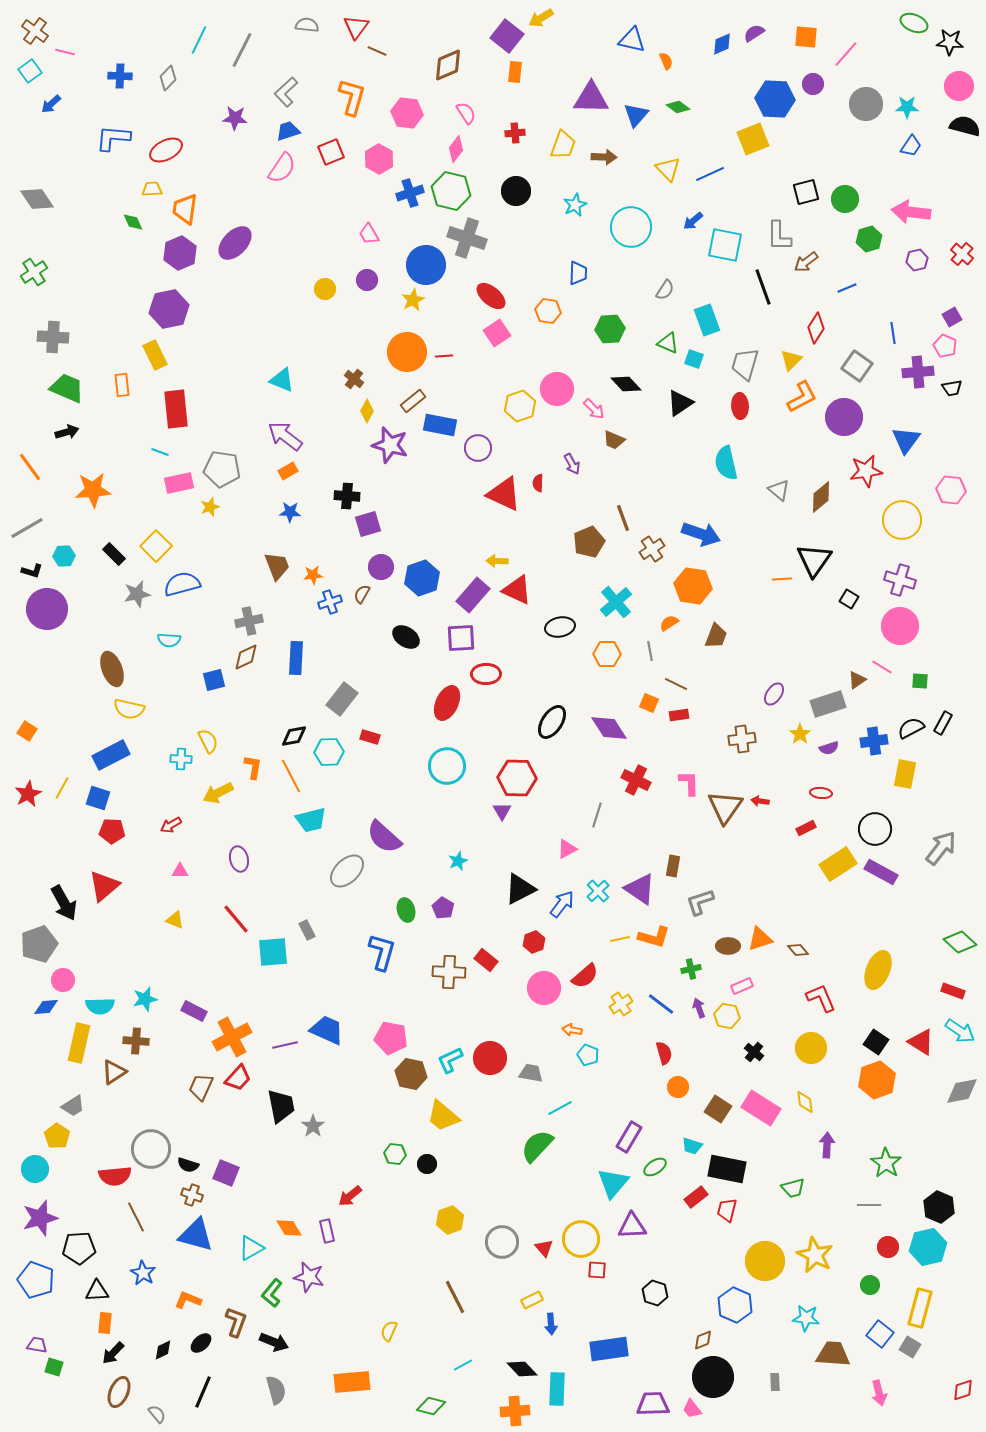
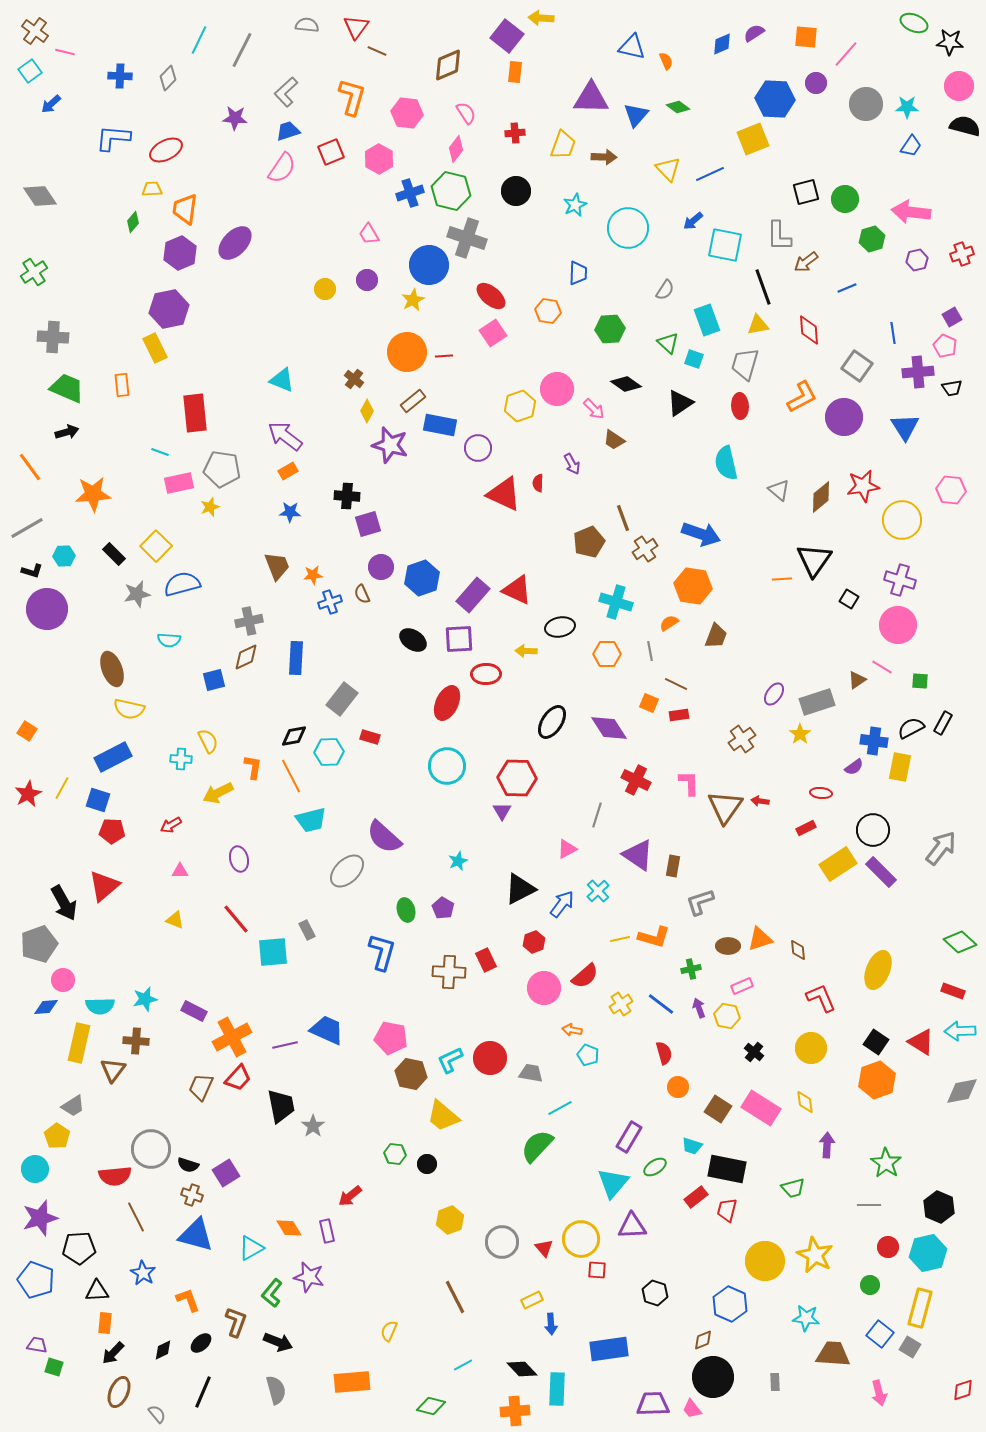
yellow arrow at (541, 18): rotated 35 degrees clockwise
blue triangle at (632, 40): moved 7 px down
purple circle at (813, 84): moved 3 px right, 1 px up
gray diamond at (37, 199): moved 3 px right, 3 px up
green diamond at (133, 222): rotated 65 degrees clockwise
cyan circle at (631, 227): moved 3 px left, 1 px down
green hexagon at (869, 239): moved 3 px right
red cross at (962, 254): rotated 30 degrees clockwise
blue circle at (426, 265): moved 3 px right
red diamond at (816, 328): moved 7 px left, 2 px down; rotated 36 degrees counterclockwise
pink square at (497, 333): moved 4 px left
green triangle at (668, 343): rotated 20 degrees clockwise
yellow rectangle at (155, 355): moved 7 px up
yellow triangle at (791, 360): moved 33 px left, 35 px up; rotated 35 degrees clockwise
black diamond at (626, 384): rotated 12 degrees counterclockwise
red rectangle at (176, 409): moved 19 px right, 4 px down
brown trapezoid at (614, 440): rotated 10 degrees clockwise
blue triangle at (906, 440): moved 1 px left, 13 px up; rotated 8 degrees counterclockwise
red star at (866, 471): moved 3 px left, 15 px down
orange star at (93, 490): moved 4 px down
brown cross at (652, 549): moved 7 px left
yellow arrow at (497, 561): moved 29 px right, 90 px down
brown semicircle at (362, 594): rotated 54 degrees counterclockwise
cyan cross at (616, 602): rotated 32 degrees counterclockwise
pink circle at (900, 626): moved 2 px left, 1 px up
black ellipse at (406, 637): moved 7 px right, 3 px down
purple square at (461, 638): moved 2 px left, 1 px down
gray rectangle at (828, 704): moved 11 px left, 2 px up
brown cross at (742, 739): rotated 28 degrees counterclockwise
blue cross at (874, 741): rotated 16 degrees clockwise
purple semicircle at (829, 748): moved 25 px right, 19 px down; rotated 18 degrees counterclockwise
blue rectangle at (111, 755): moved 2 px right, 2 px down
yellow rectangle at (905, 774): moved 5 px left, 7 px up
blue square at (98, 798): moved 2 px down
black circle at (875, 829): moved 2 px left, 1 px down
purple rectangle at (881, 872): rotated 16 degrees clockwise
purple triangle at (640, 889): moved 2 px left, 34 px up
brown diamond at (798, 950): rotated 35 degrees clockwise
red rectangle at (486, 960): rotated 25 degrees clockwise
cyan arrow at (960, 1031): rotated 144 degrees clockwise
brown triangle at (114, 1072): moved 1 px left, 2 px up; rotated 20 degrees counterclockwise
purple square at (226, 1173): rotated 36 degrees clockwise
cyan hexagon at (928, 1247): moved 6 px down
orange L-shape at (188, 1300): rotated 48 degrees clockwise
blue hexagon at (735, 1305): moved 5 px left, 1 px up
black arrow at (274, 1342): moved 4 px right
